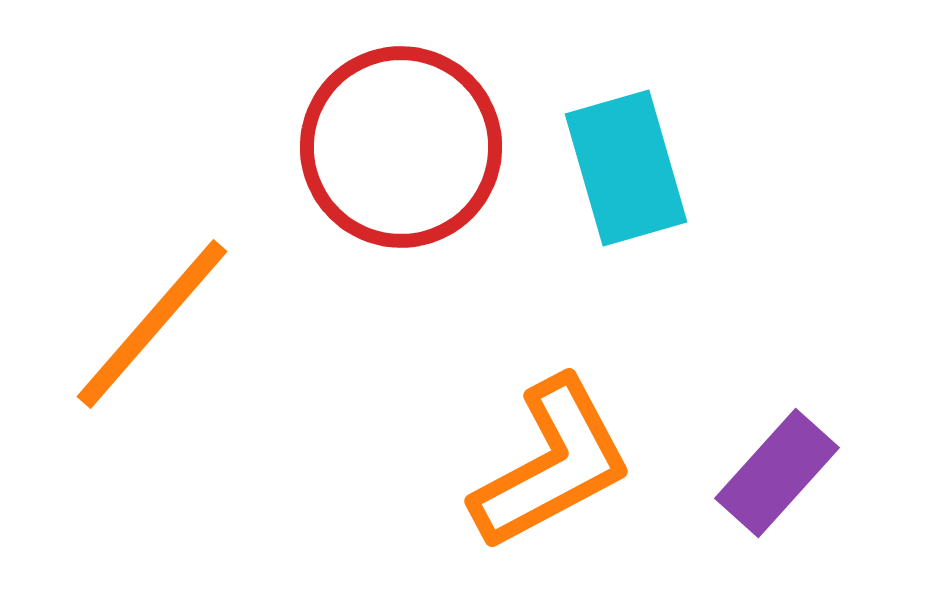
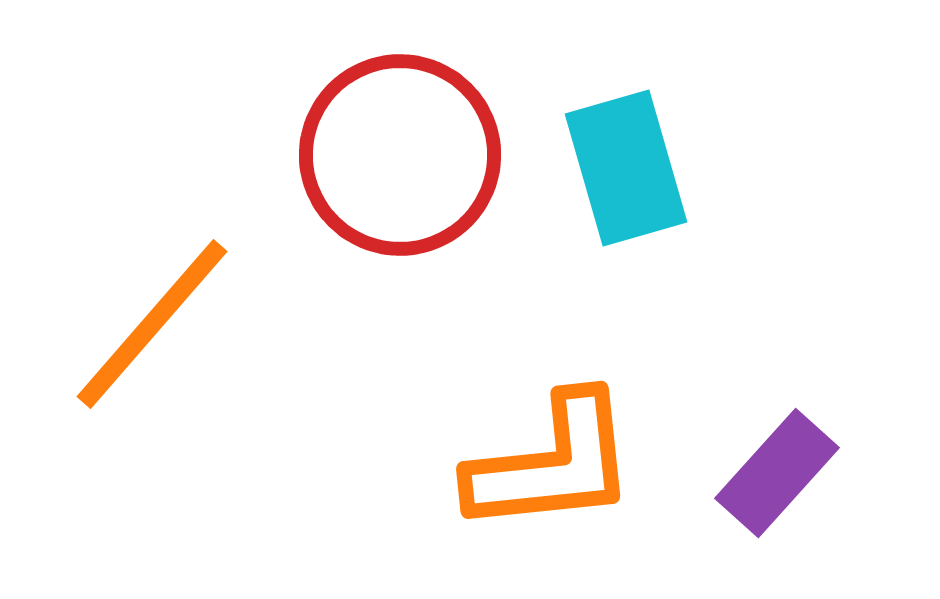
red circle: moved 1 px left, 8 px down
orange L-shape: rotated 22 degrees clockwise
